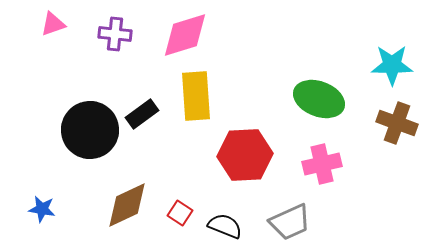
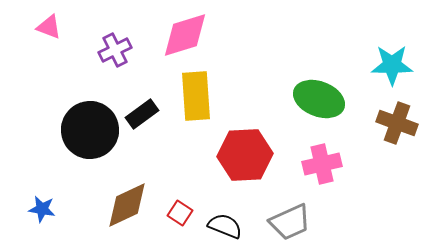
pink triangle: moved 4 px left, 3 px down; rotated 40 degrees clockwise
purple cross: moved 16 px down; rotated 32 degrees counterclockwise
